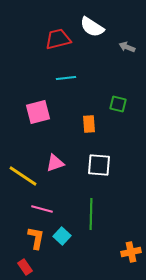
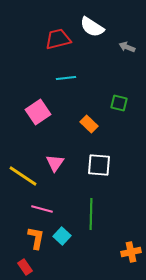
green square: moved 1 px right, 1 px up
pink square: rotated 20 degrees counterclockwise
orange rectangle: rotated 42 degrees counterclockwise
pink triangle: rotated 36 degrees counterclockwise
